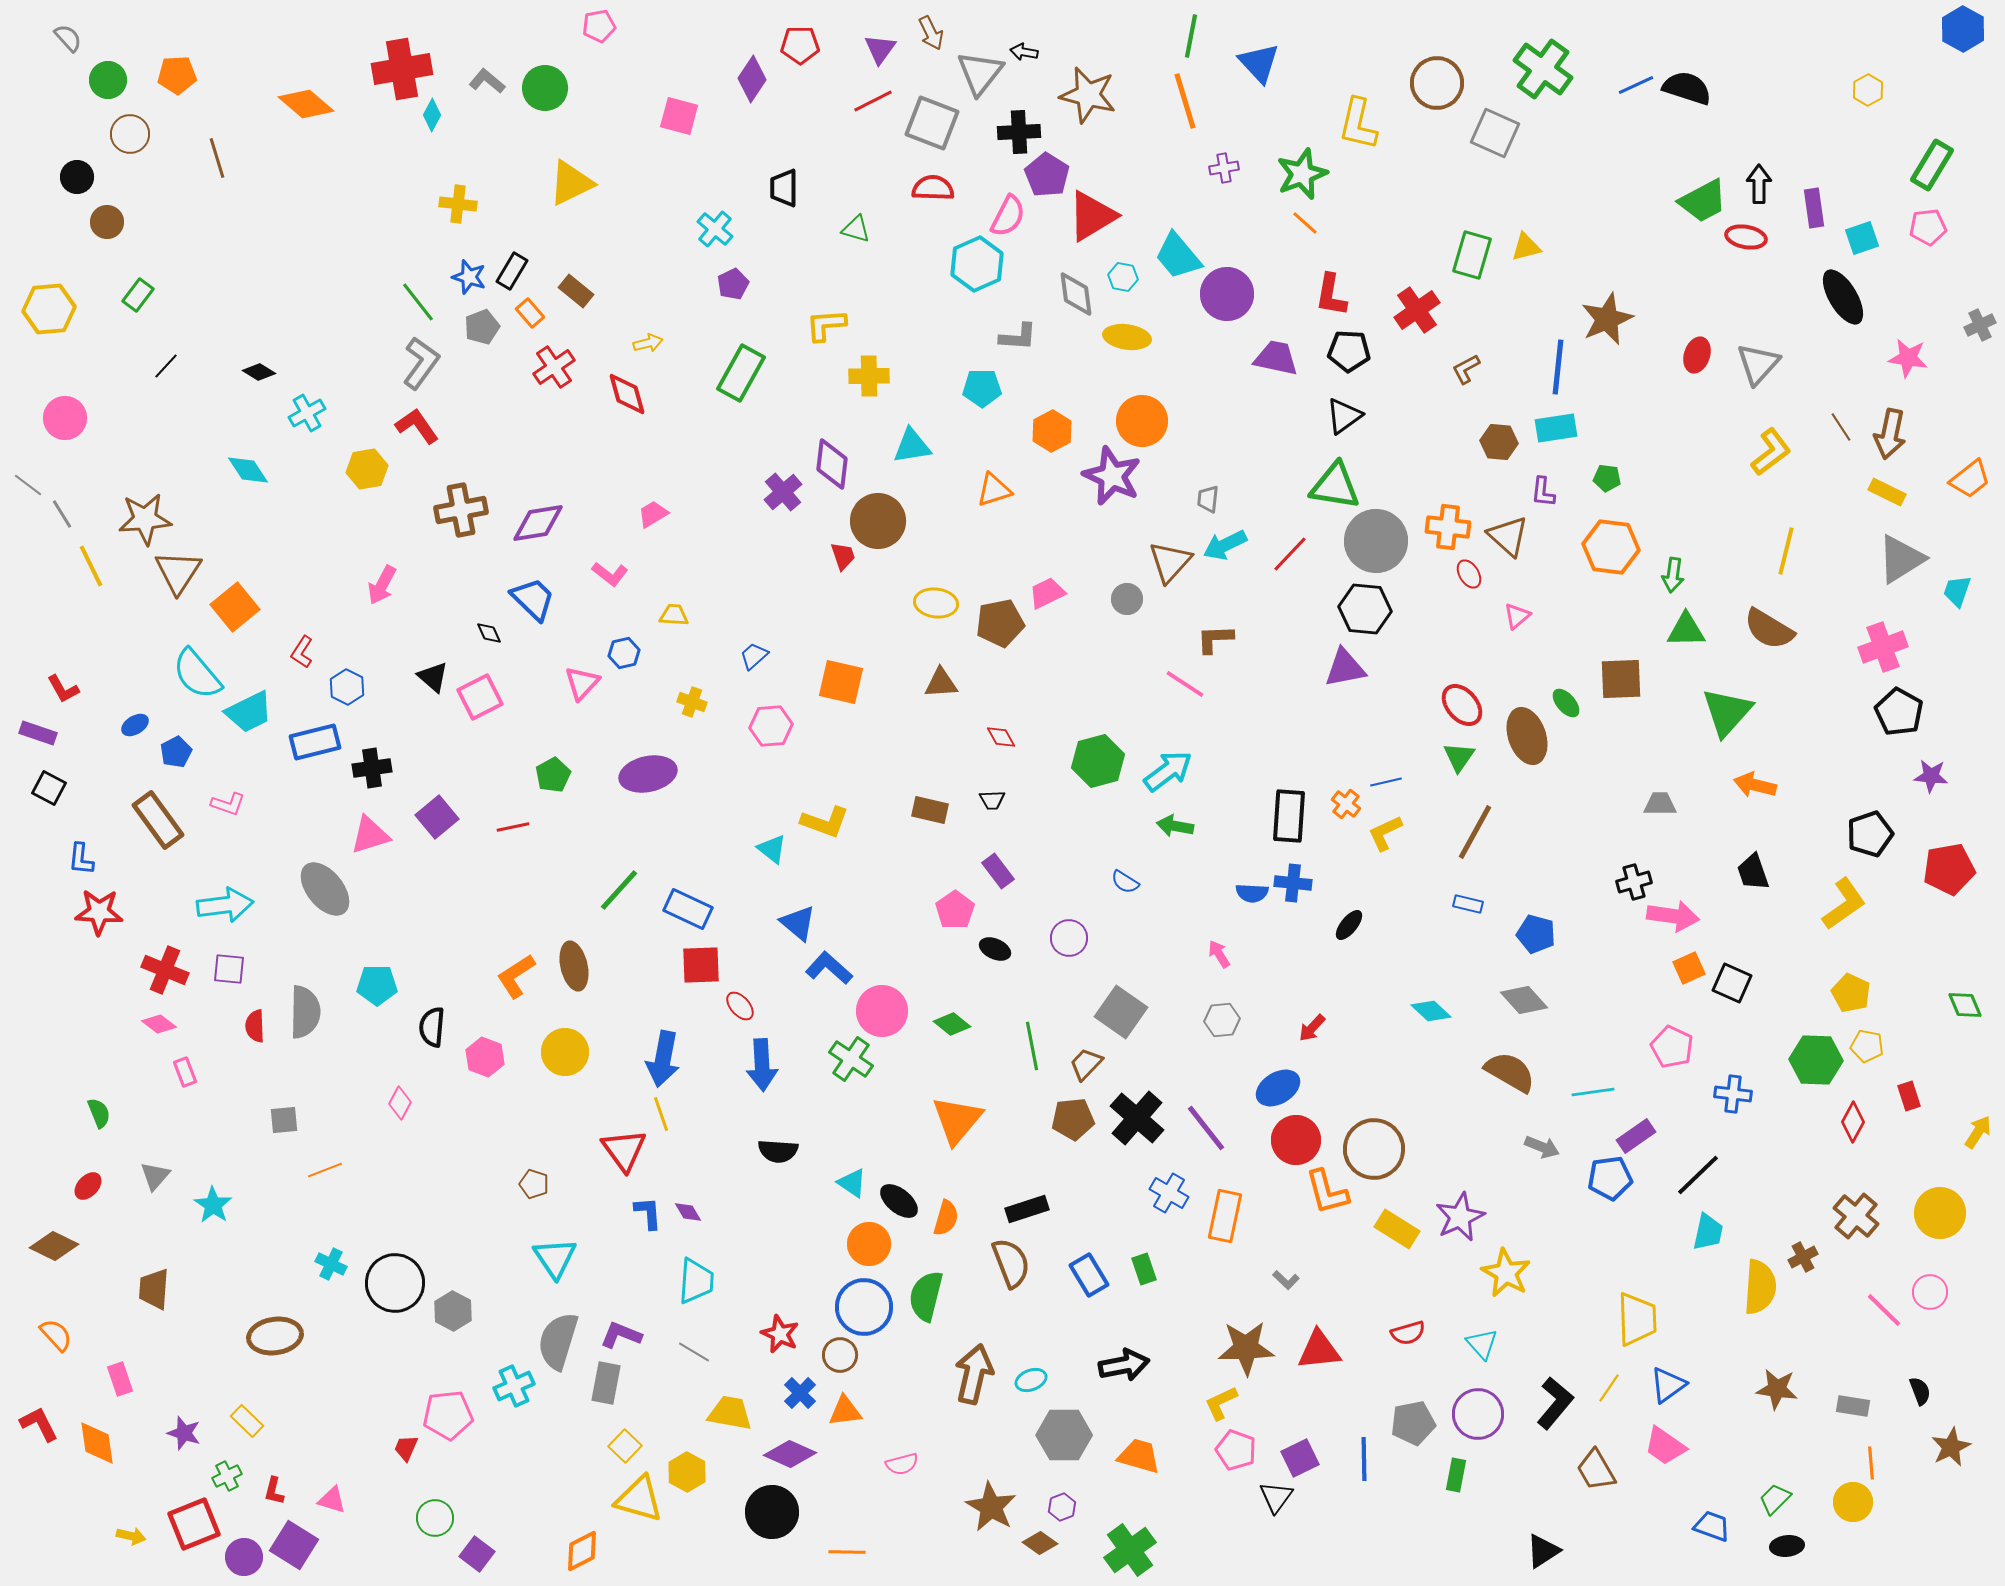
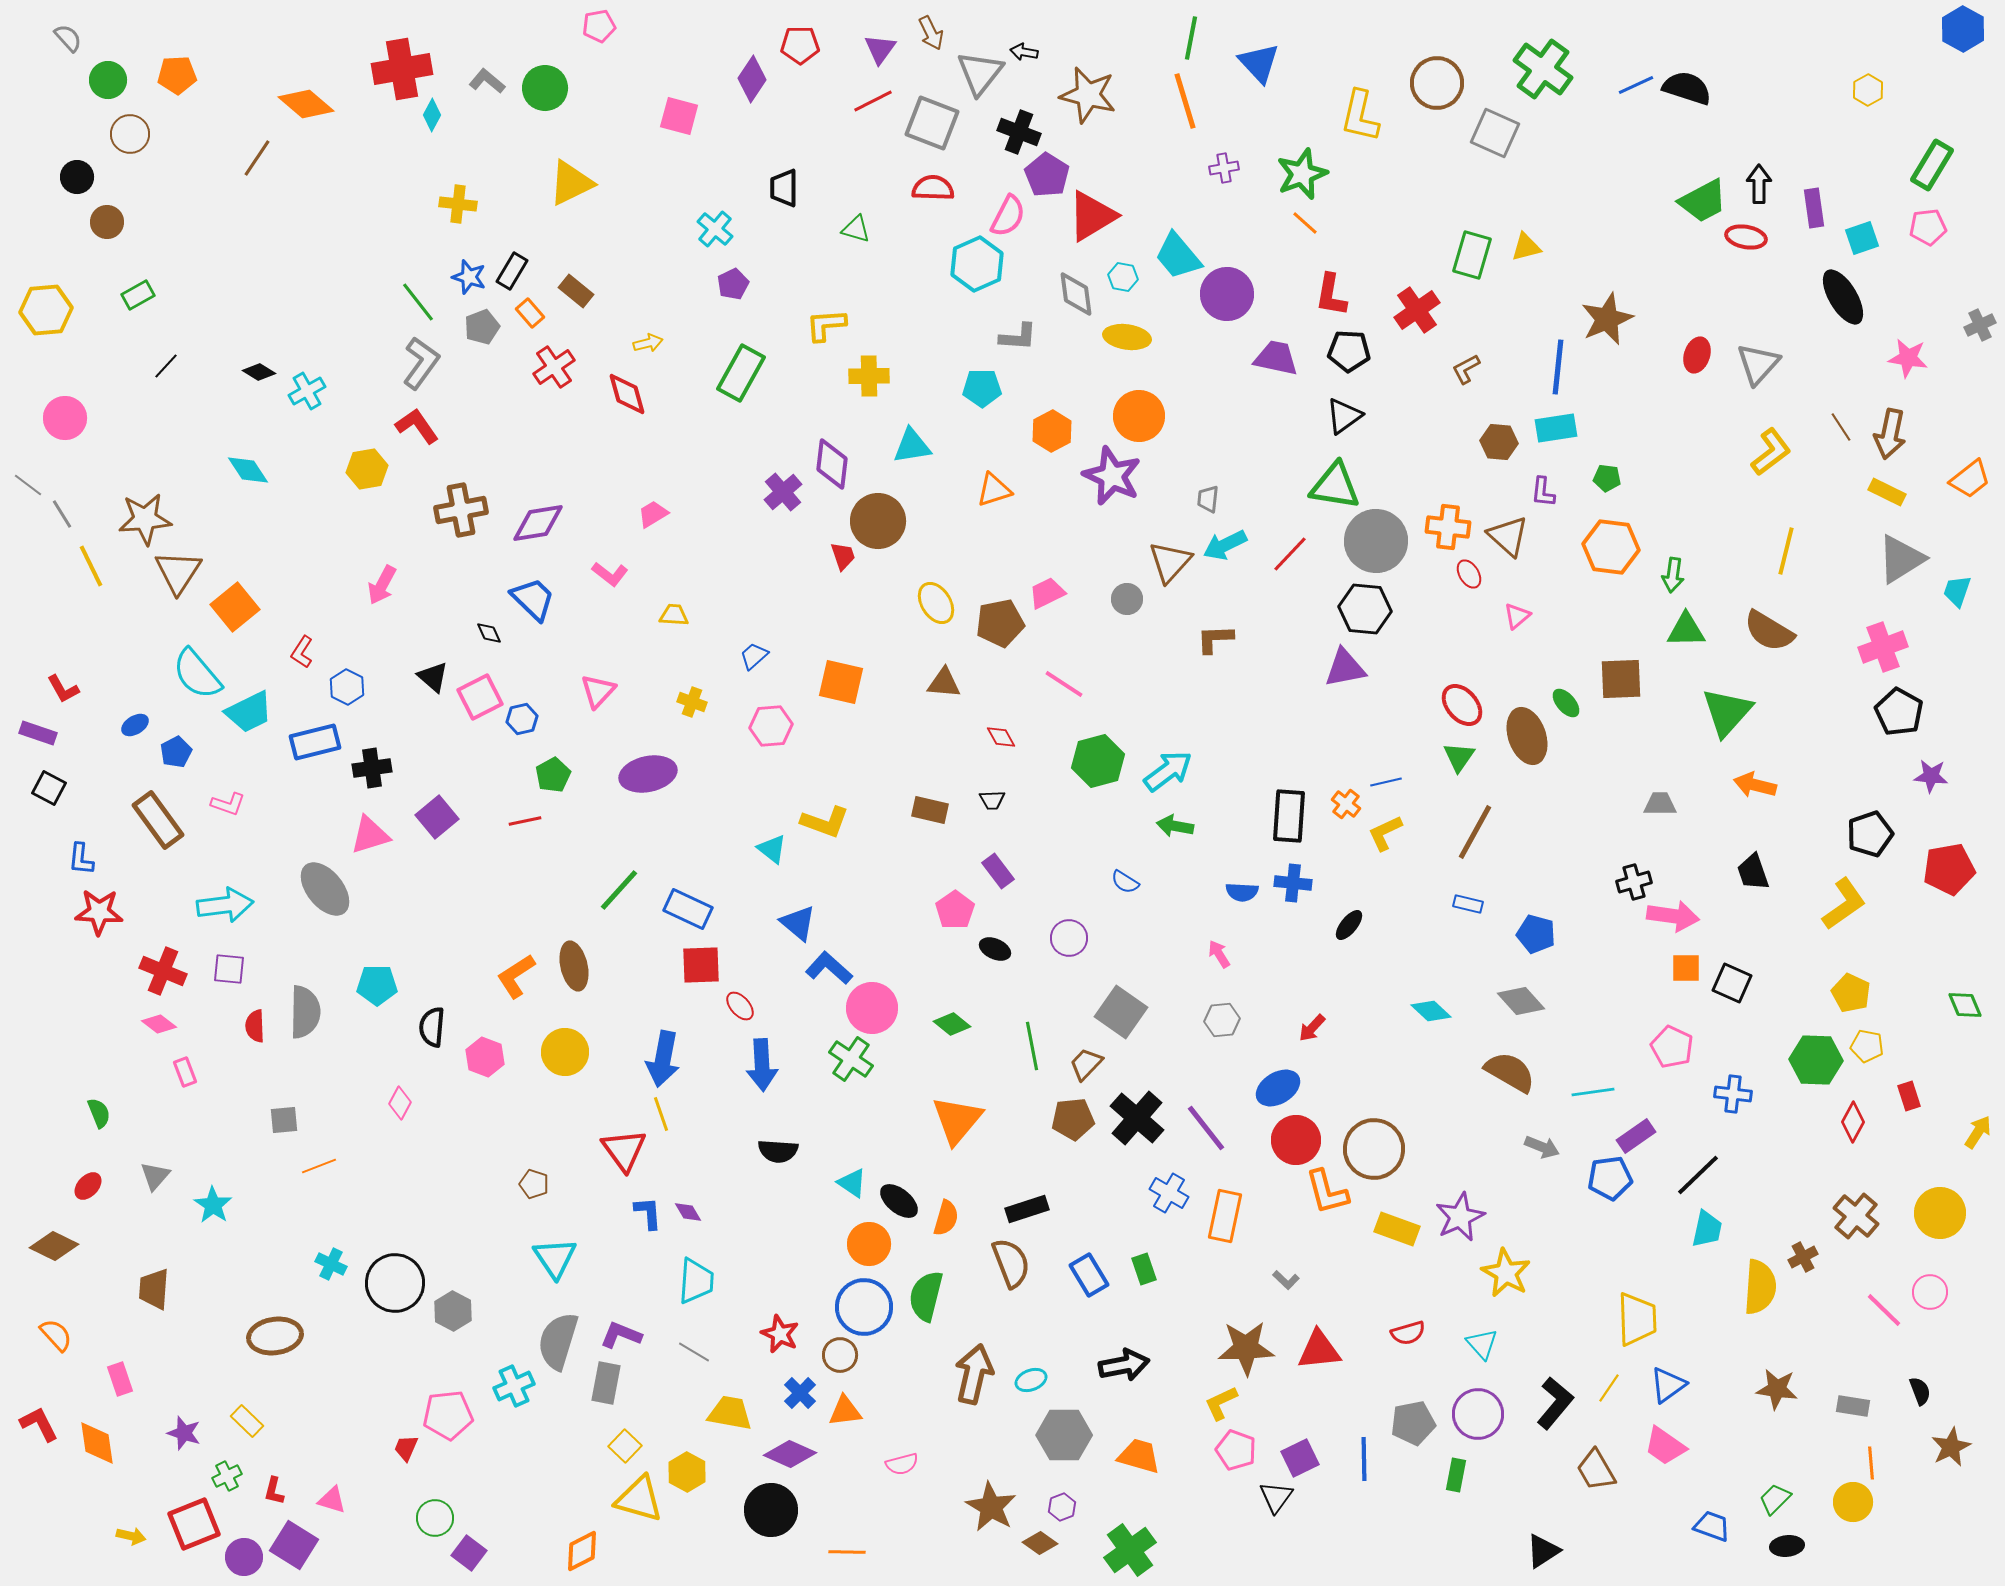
green line at (1191, 36): moved 2 px down
yellow L-shape at (1358, 124): moved 2 px right, 8 px up
black cross at (1019, 132): rotated 24 degrees clockwise
brown line at (217, 158): moved 40 px right; rotated 51 degrees clockwise
green rectangle at (138, 295): rotated 24 degrees clockwise
yellow hexagon at (49, 309): moved 3 px left, 1 px down
cyan cross at (307, 413): moved 22 px up
orange circle at (1142, 421): moved 3 px left, 5 px up
yellow ellipse at (936, 603): rotated 51 degrees clockwise
brown semicircle at (1769, 629): moved 2 px down
blue hexagon at (624, 653): moved 102 px left, 66 px down
pink triangle at (582, 683): moved 16 px right, 8 px down
brown triangle at (941, 683): moved 3 px right; rotated 9 degrees clockwise
pink line at (1185, 684): moved 121 px left
red line at (513, 827): moved 12 px right, 6 px up
blue semicircle at (1252, 893): moved 10 px left, 1 px up
orange square at (1689, 968): moved 3 px left; rotated 24 degrees clockwise
red cross at (165, 970): moved 2 px left, 1 px down
gray diamond at (1524, 1000): moved 3 px left, 1 px down
pink circle at (882, 1011): moved 10 px left, 3 px up
orange line at (325, 1170): moved 6 px left, 4 px up
yellow rectangle at (1397, 1229): rotated 12 degrees counterclockwise
cyan trapezoid at (1708, 1232): moved 1 px left, 3 px up
black circle at (772, 1512): moved 1 px left, 2 px up
purple square at (477, 1554): moved 8 px left, 1 px up
